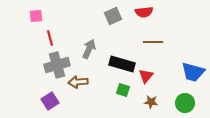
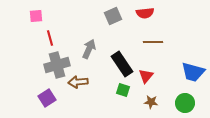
red semicircle: moved 1 px right, 1 px down
black rectangle: rotated 40 degrees clockwise
purple square: moved 3 px left, 3 px up
